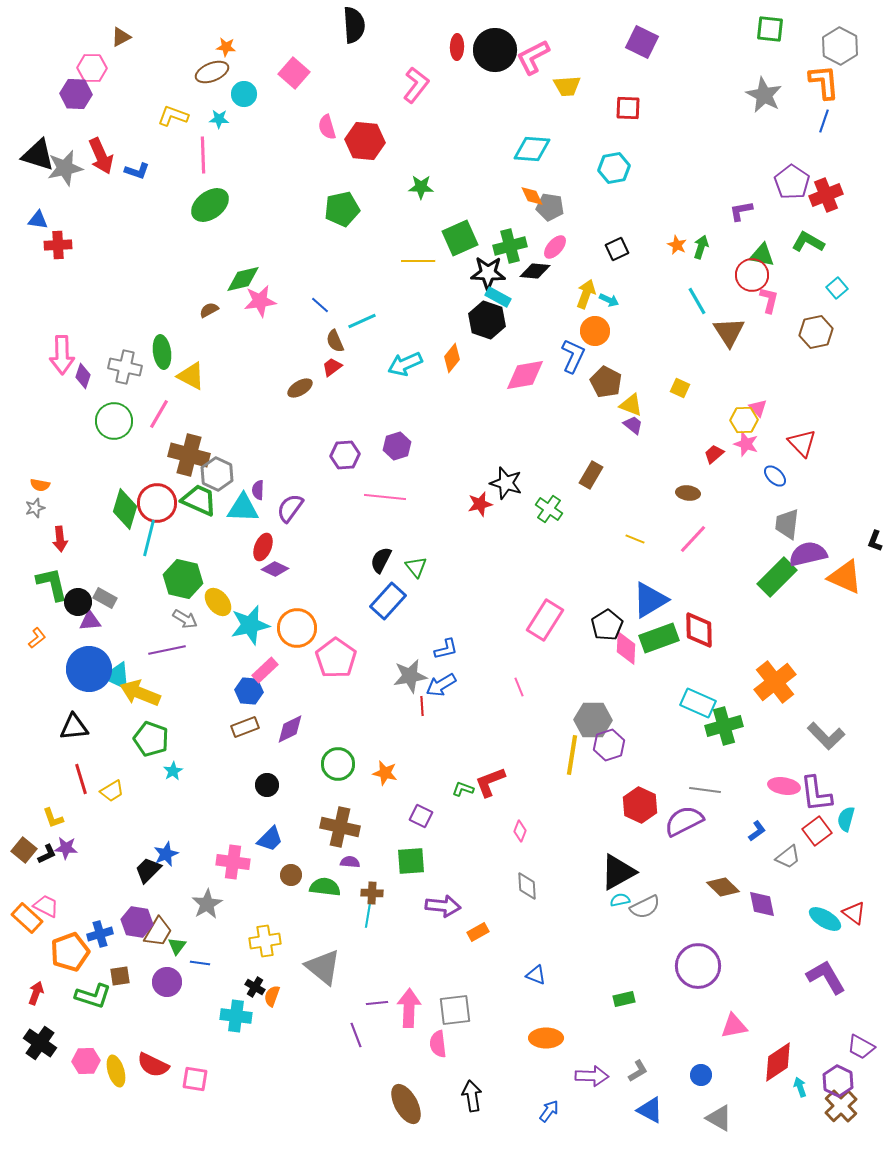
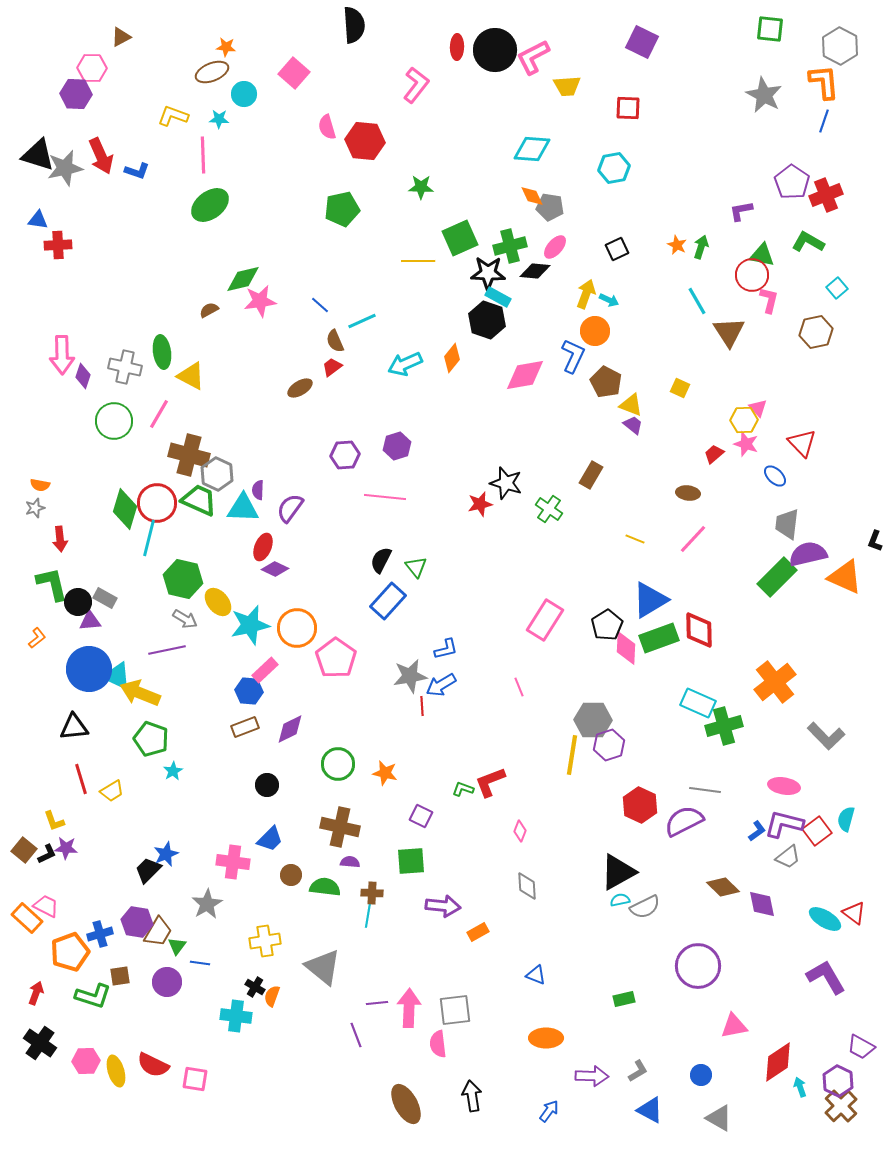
purple L-shape at (816, 794): moved 32 px left, 30 px down; rotated 111 degrees clockwise
yellow L-shape at (53, 818): moved 1 px right, 3 px down
